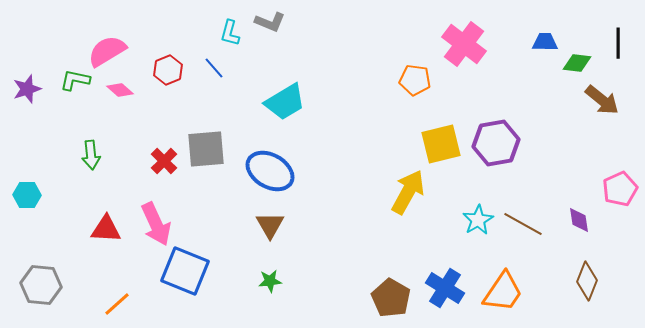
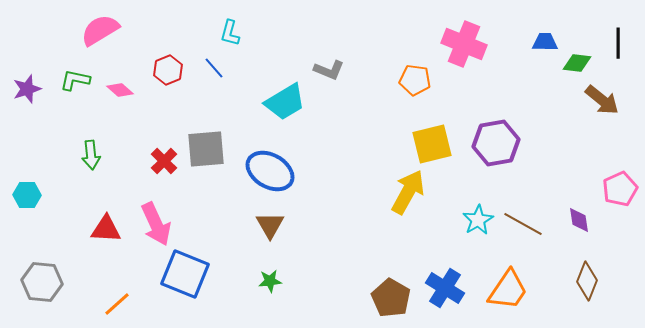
gray L-shape: moved 59 px right, 48 px down
pink cross: rotated 15 degrees counterclockwise
pink semicircle: moved 7 px left, 21 px up
yellow square: moved 9 px left
blue square: moved 3 px down
gray hexagon: moved 1 px right, 3 px up
orange trapezoid: moved 5 px right, 2 px up
